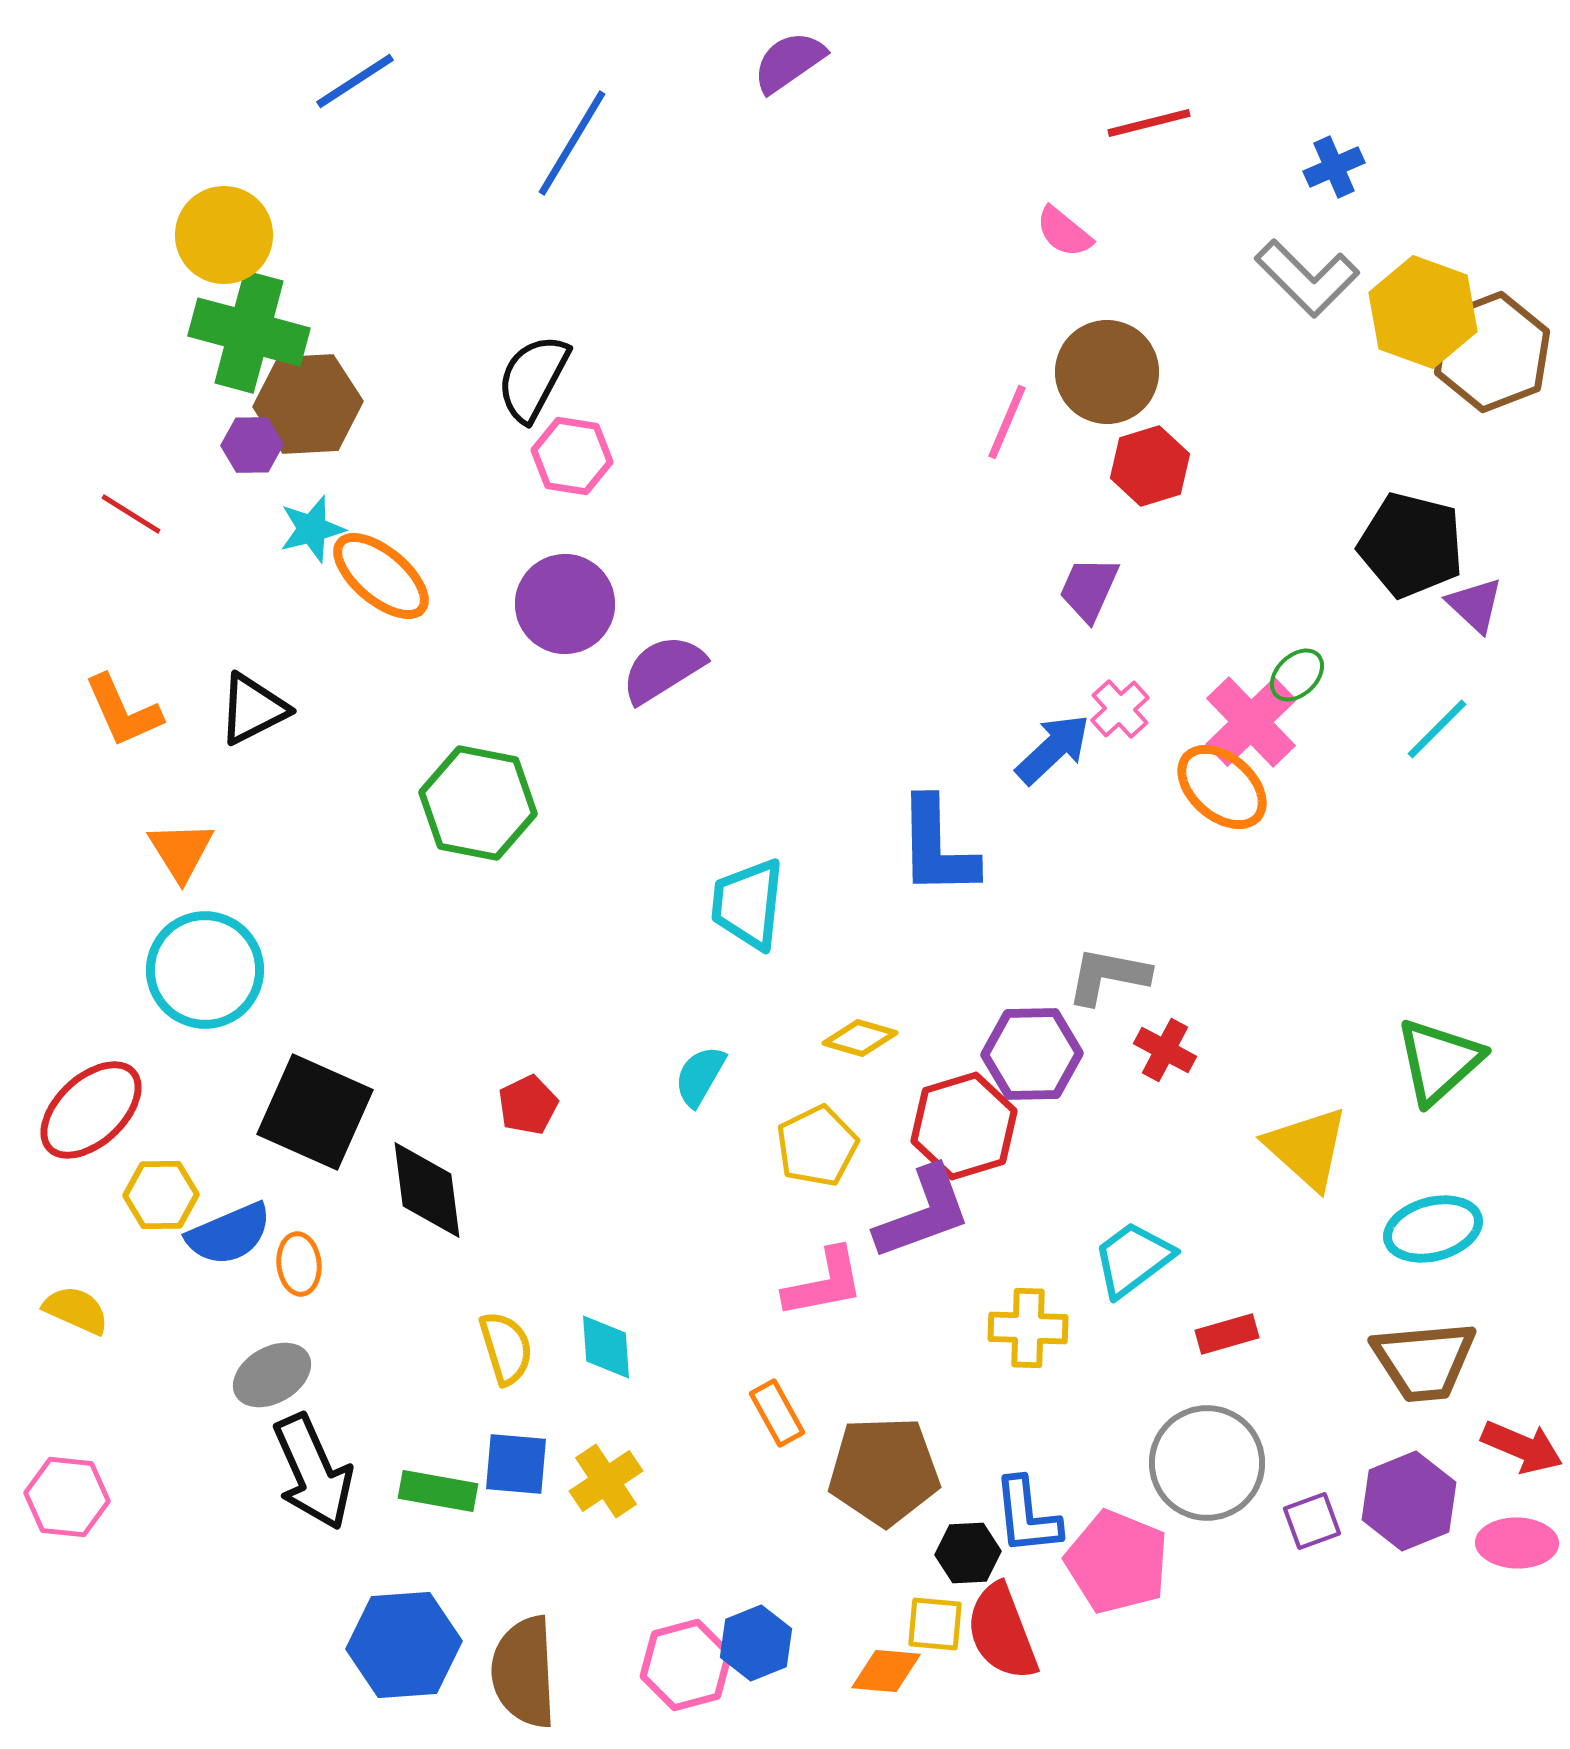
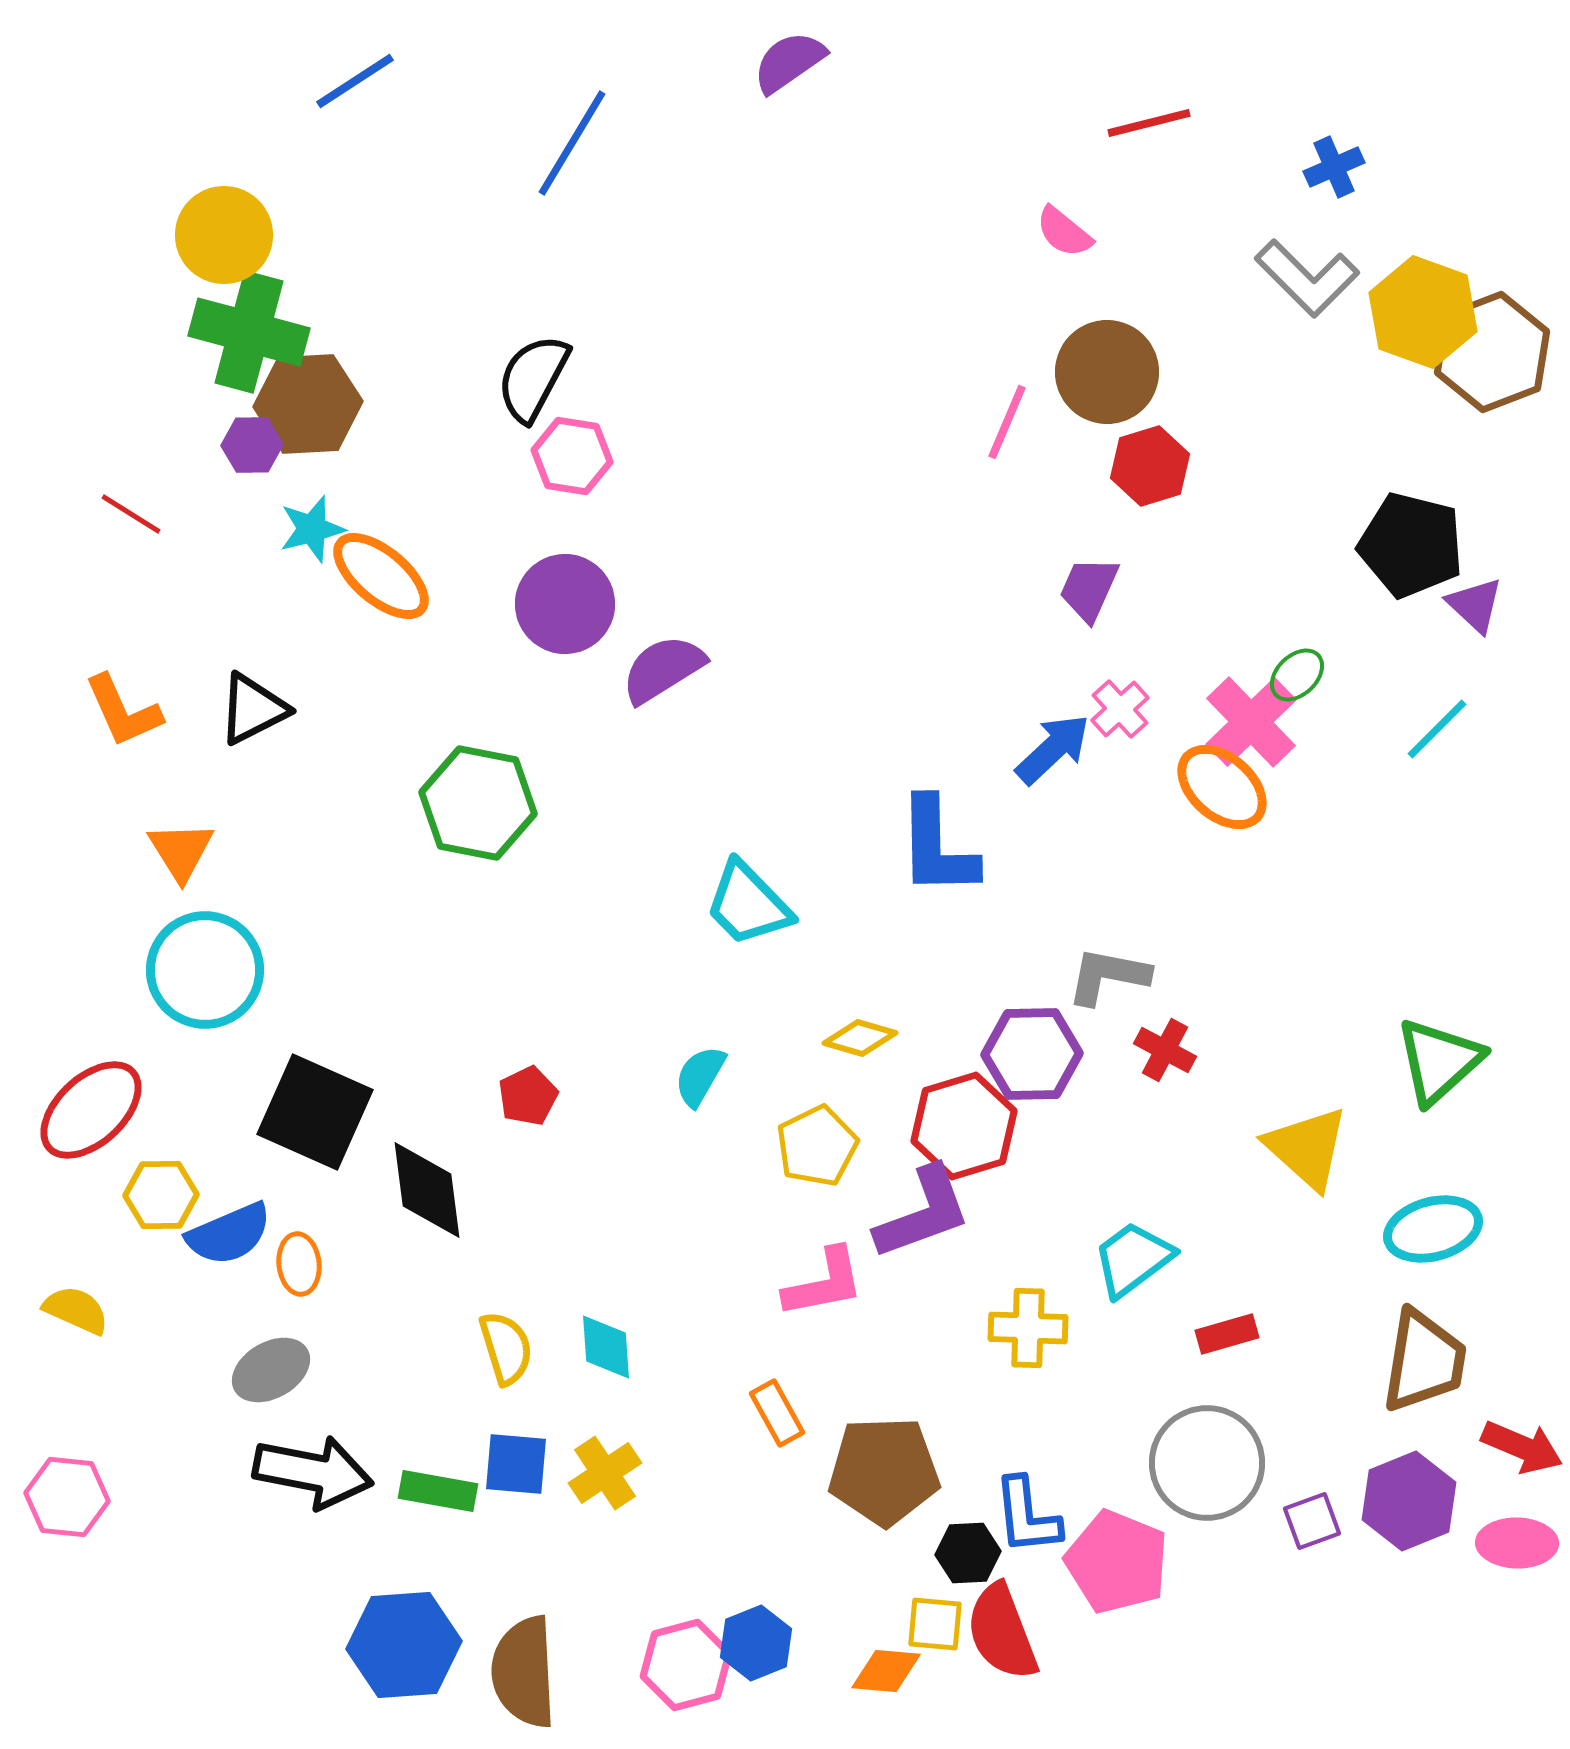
cyan trapezoid at (748, 904): rotated 50 degrees counterclockwise
red pentagon at (528, 1105): moved 9 px up
brown trapezoid at (1424, 1361): rotated 76 degrees counterclockwise
gray ellipse at (272, 1375): moved 1 px left, 5 px up
black arrow at (313, 1472): rotated 55 degrees counterclockwise
yellow cross at (606, 1481): moved 1 px left, 8 px up
